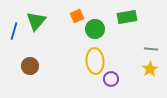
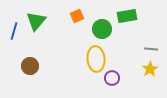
green rectangle: moved 1 px up
green circle: moved 7 px right
yellow ellipse: moved 1 px right, 2 px up
purple circle: moved 1 px right, 1 px up
